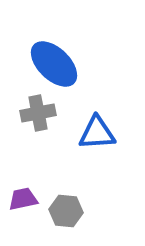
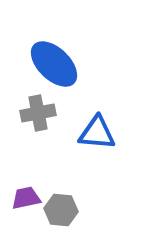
blue triangle: rotated 9 degrees clockwise
purple trapezoid: moved 3 px right, 1 px up
gray hexagon: moved 5 px left, 1 px up
